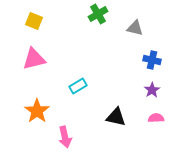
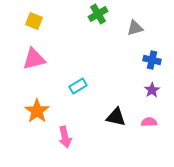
gray triangle: rotated 30 degrees counterclockwise
pink semicircle: moved 7 px left, 4 px down
